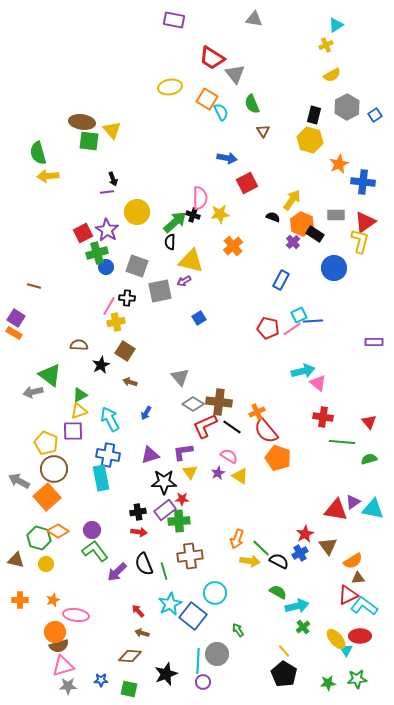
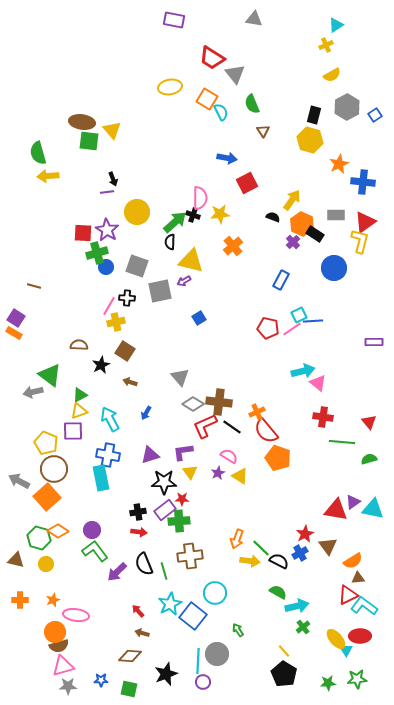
red square at (83, 233): rotated 30 degrees clockwise
